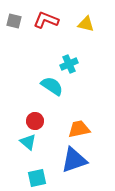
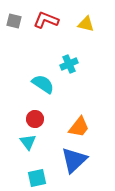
cyan semicircle: moved 9 px left, 2 px up
red circle: moved 2 px up
orange trapezoid: moved 2 px up; rotated 140 degrees clockwise
cyan triangle: rotated 12 degrees clockwise
blue triangle: rotated 24 degrees counterclockwise
